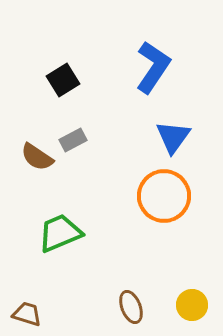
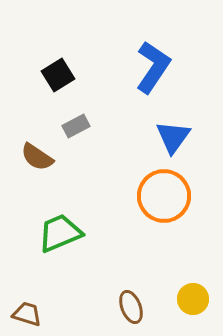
black square: moved 5 px left, 5 px up
gray rectangle: moved 3 px right, 14 px up
yellow circle: moved 1 px right, 6 px up
